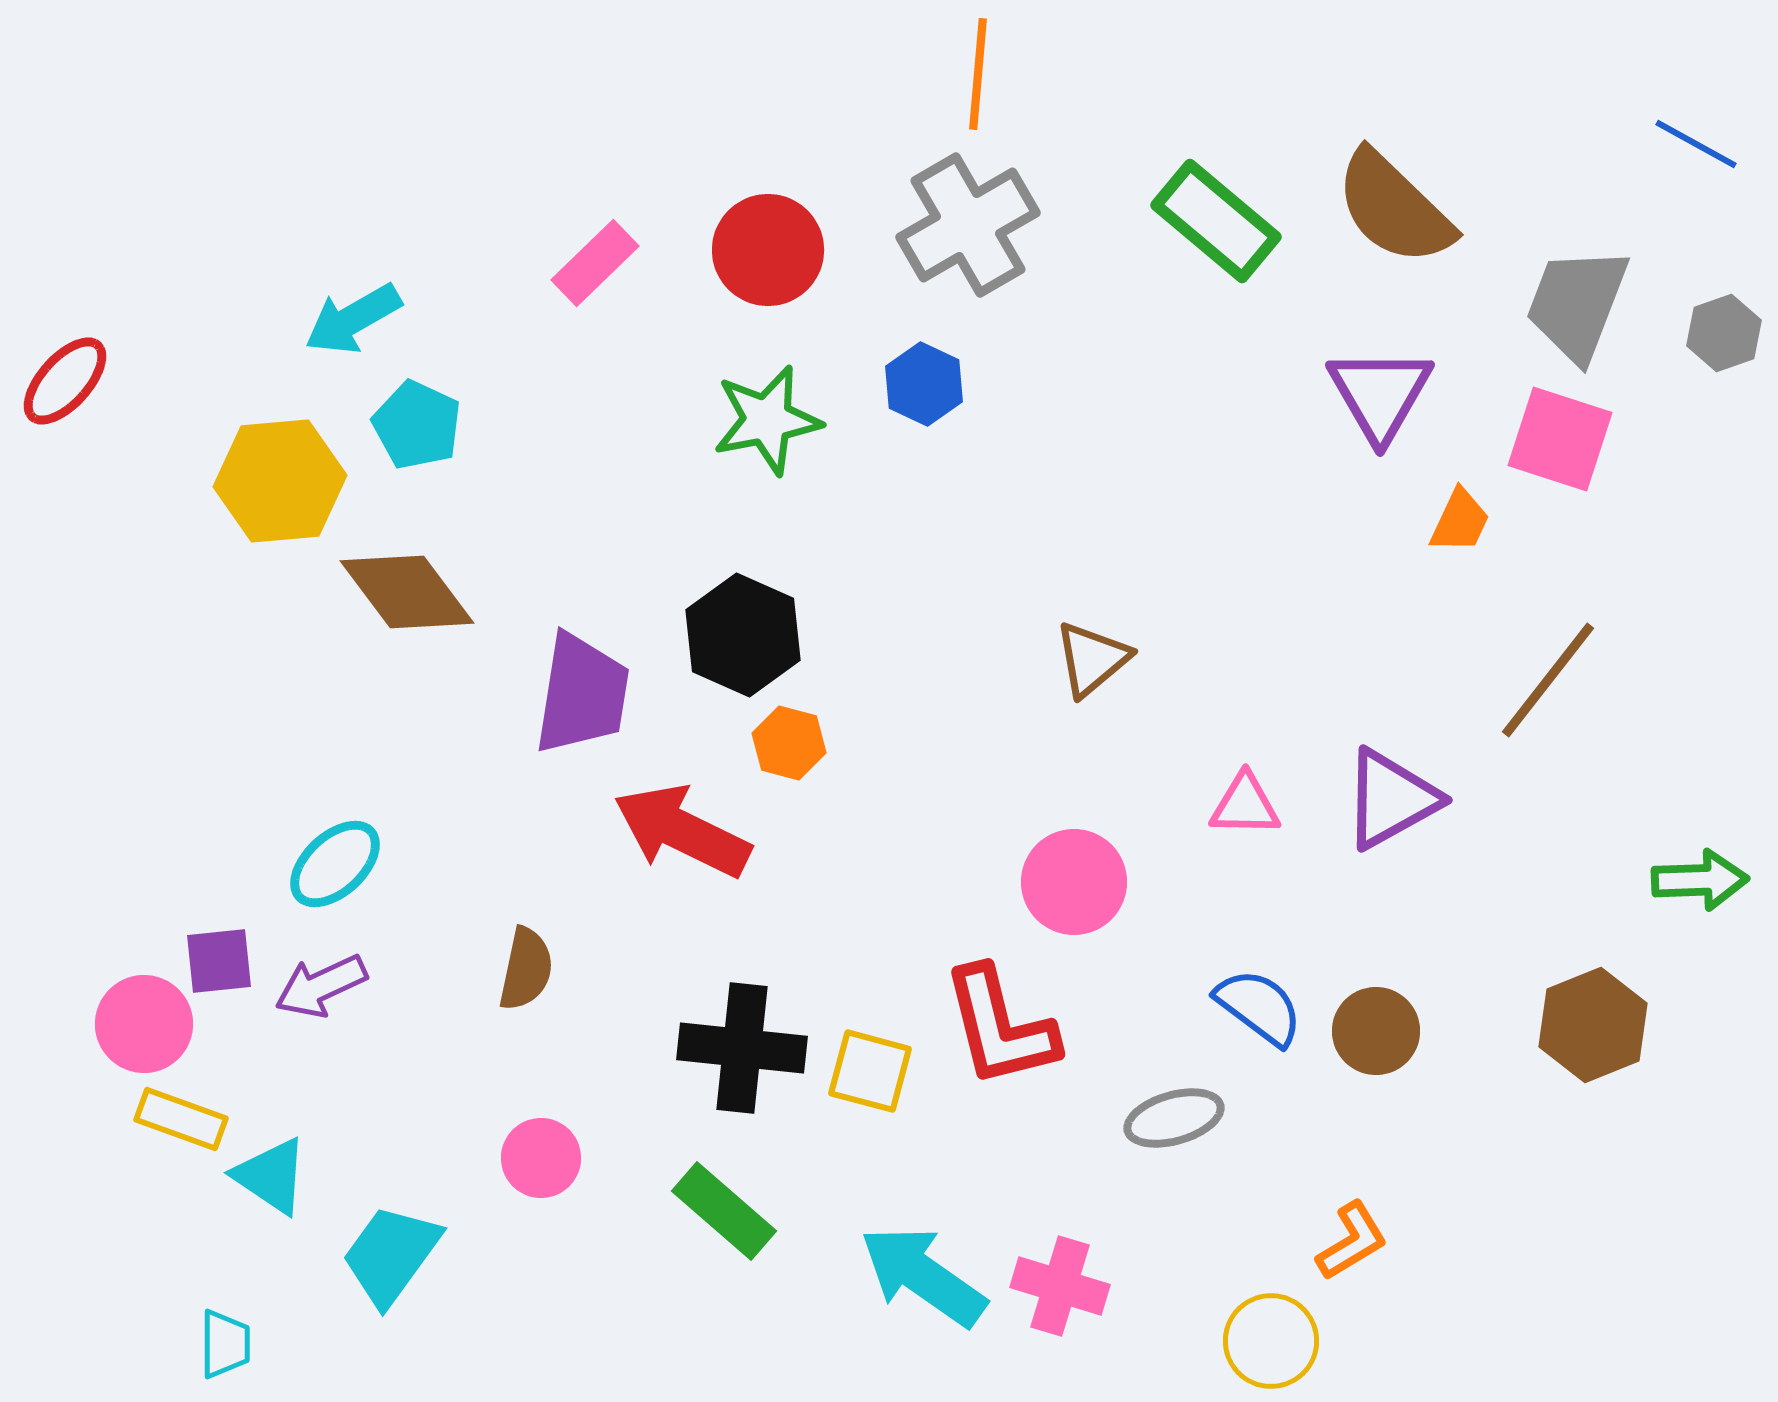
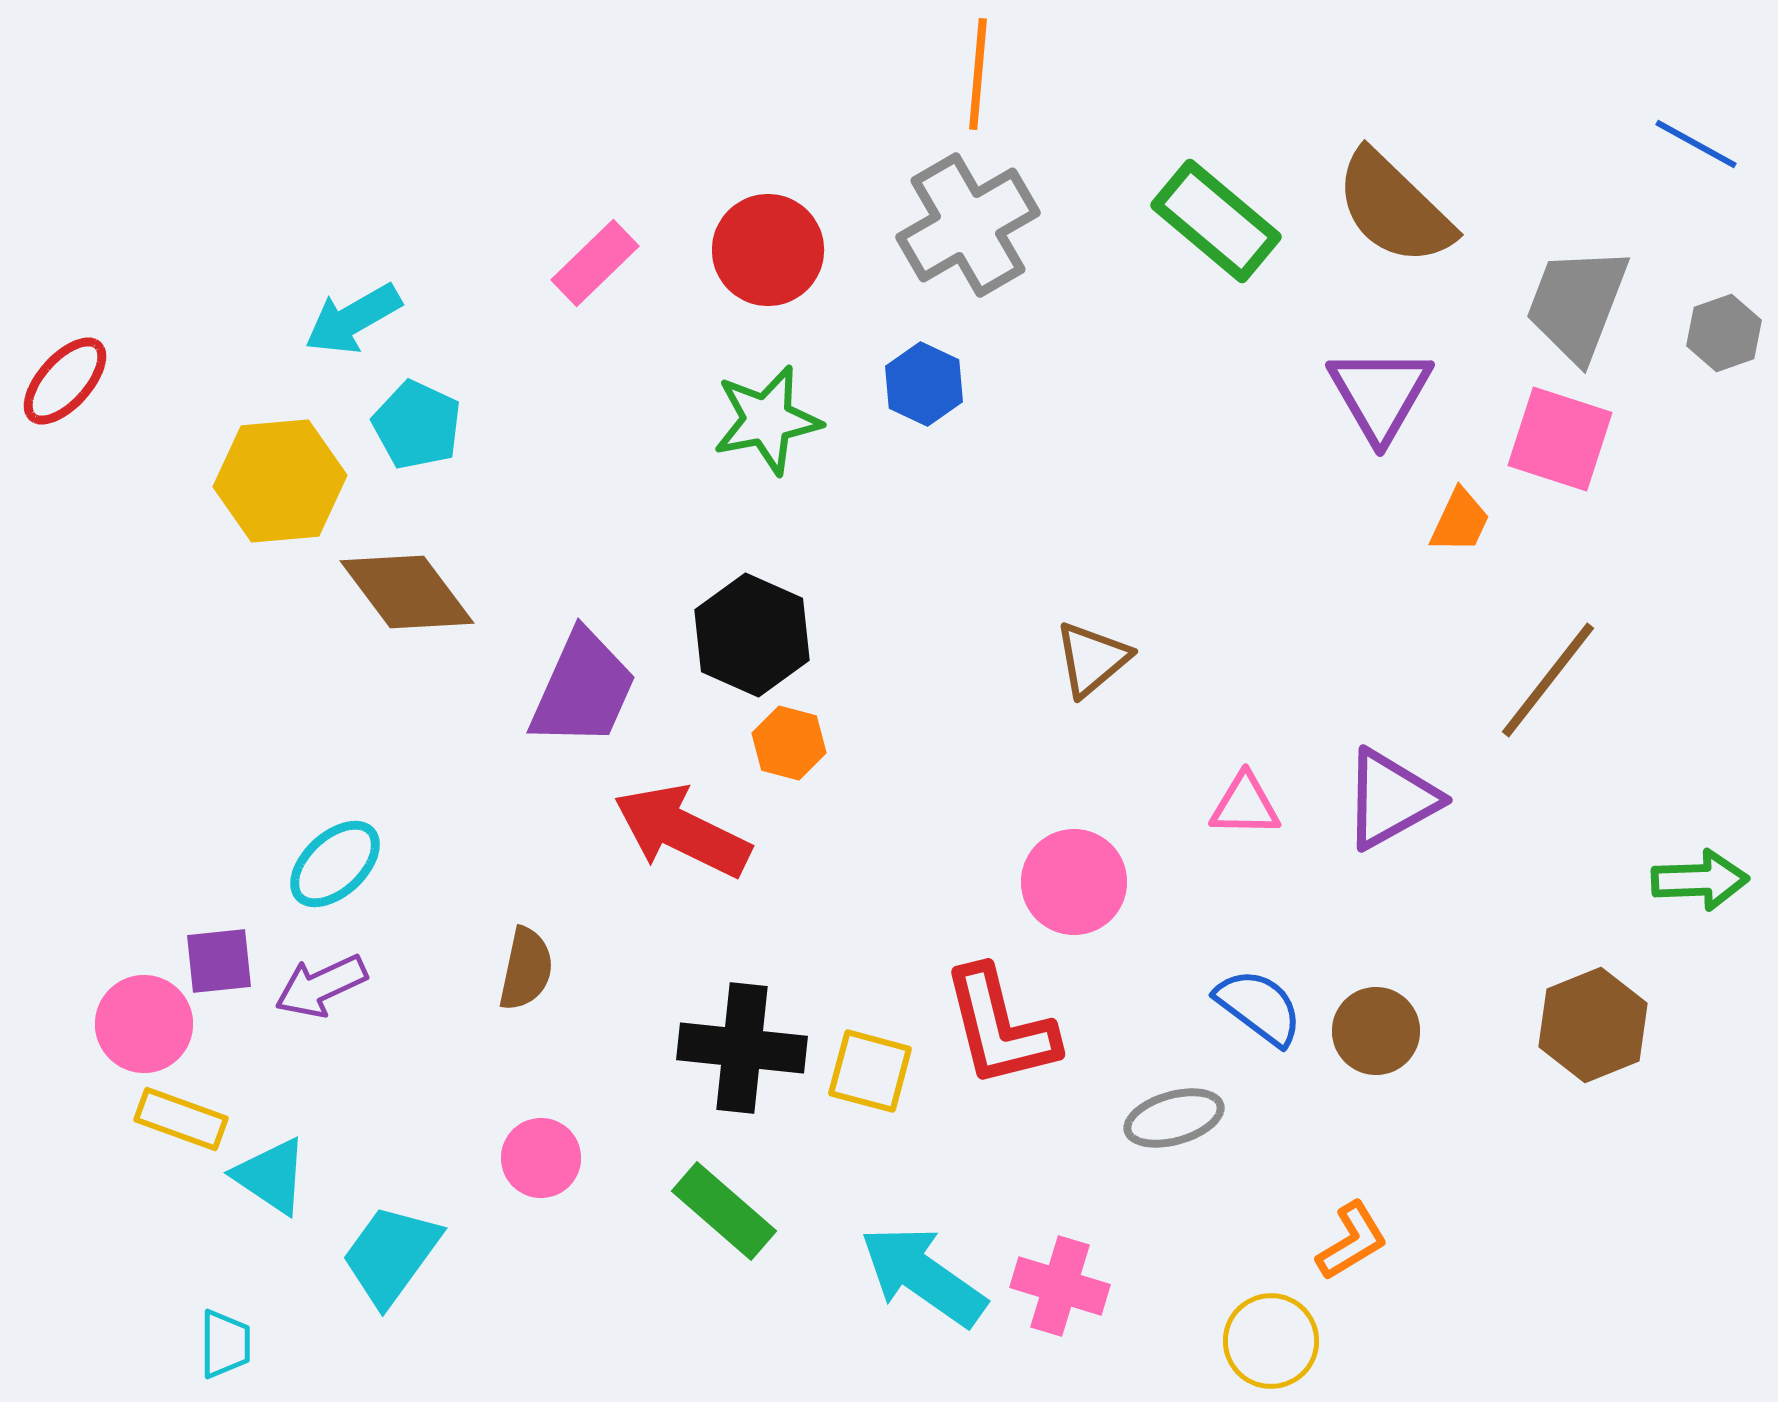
black hexagon at (743, 635): moved 9 px right
purple trapezoid at (582, 694): moved 1 px right, 5 px up; rotated 15 degrees clockwise
